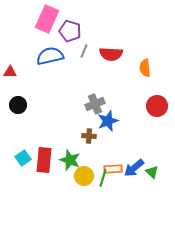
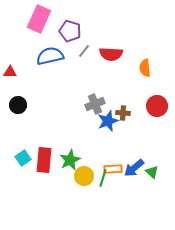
pink rectangle: moved 8 px left
gray line: rotated 16 degrees clockwise
brown cross: moved 34 px right, 23 px up
green star: rotated 25 degrees clockwise
